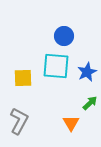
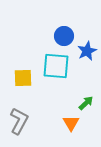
blue star: moved 21 px up
green arrow: moved 4 px left
